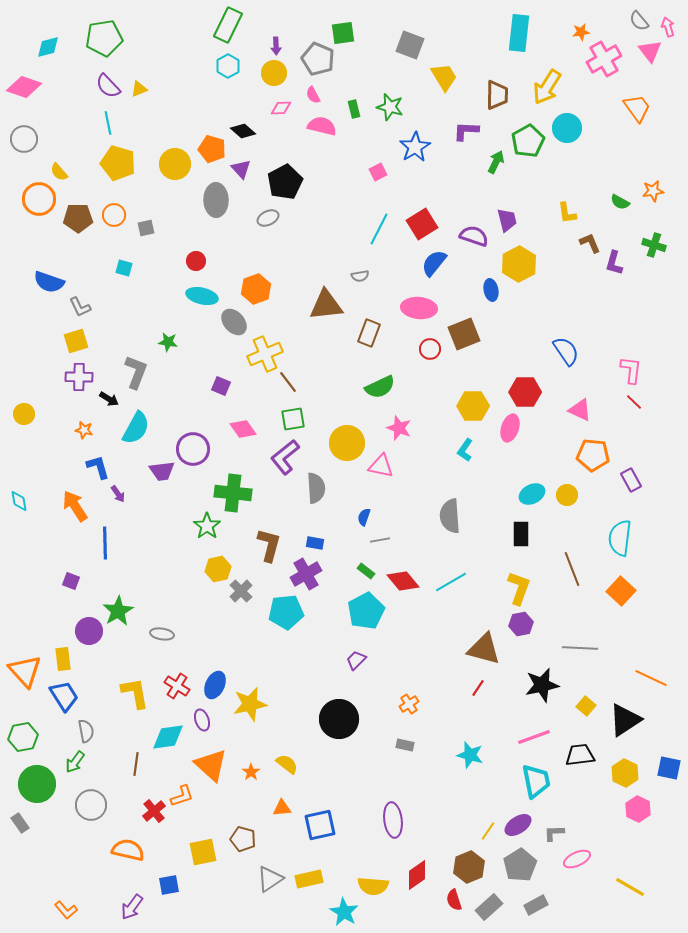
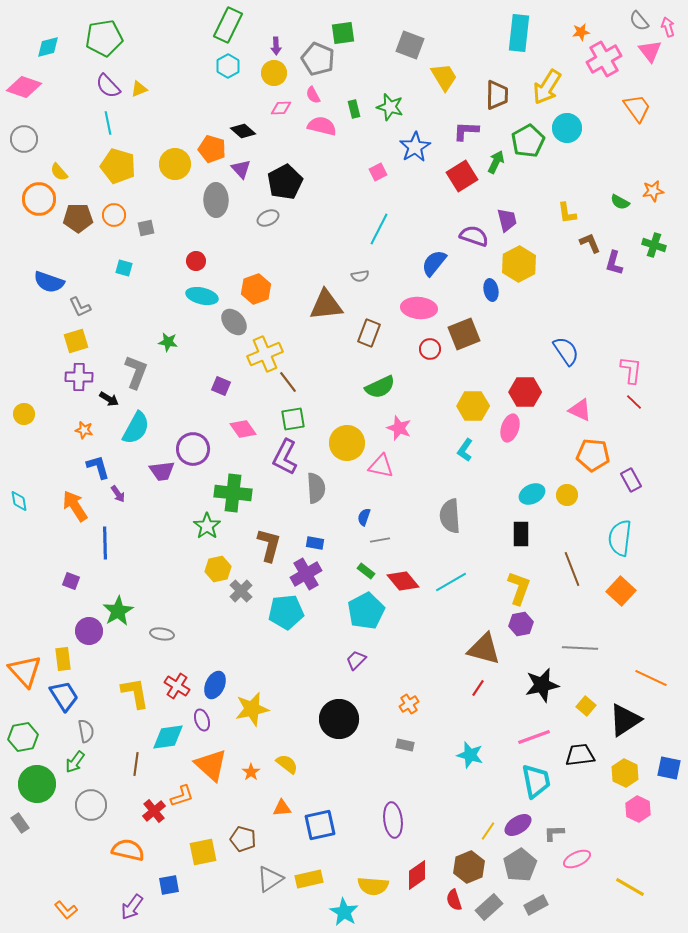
yellow pentagon at (118, 163): moved 3 px down
red square at (422, 224): moved 40 px right, 48 px up
purple L-shape at (285, 457): rotated 24 degrees counterclockwise
yellow star at (250, 704): moved 2 px right, 5 px down
